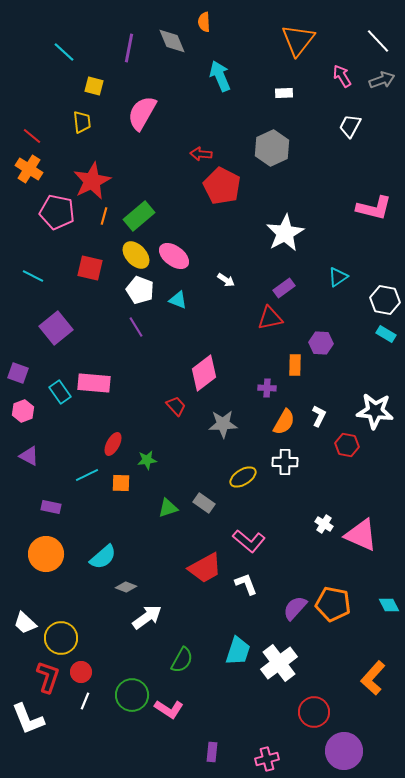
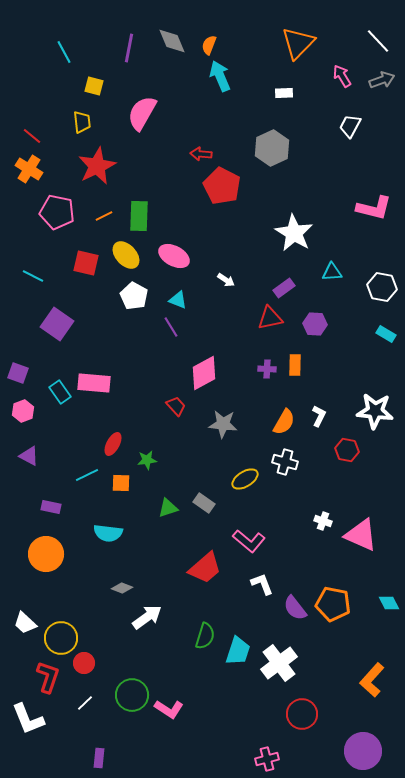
orange semicircle at (204, 22): moved 5 px right, 23 px down; rotated 24 degrees clockwise
orange triangle at (298, 40): moved 3 px down; rotated 6 degrees clockwise
cyan line at (64, 52): rotated 20 degrees clockwise
red star at (92, 181): moved 5 px right, 15 px up
orange line at (104, 216): rotated 48 degrees clockwise
green rectangle at (139, 216): rotated 48 degrees counterclockwise
white star at (285, 233): moved 9 px right; rotated 12 degrees counterclockwise
yellow ellipse at (136, 255): moved 10 px left
pink ellipse at (174, 256): rotated 8 degrees counterclockwise
red square at (90, 268): moved 4 px left, 5 px up
cyan triangle at (338, 277): moved 6 px left, 5 px up; rotated 30 degrees clockwise
white pentagon at (140, 290): moved 6 px left, 6 px down; rotated 8 degrees clockwise
white hexagon at (385, 300): moved 3 px left, 13 px up
purple line at (136, 327): moved 35 px right
purple square at (56, 328): moved 1 px right, 4 px up; rotated 16 degrees counterclockwise
purple hexagon at (321, 343): moved 6 px left, 19 px up
pink diamond at (204, 373): rotated 9 degrees clockwise
purple cross at (267, 388): moved 19 px up
gray star at (223, 424): rotated 8 degrees clockwise
red hexagon at (347, 445): moved 5 px down
white cross at (285, 462): rotated 15 degrees clockwise
yellow ellipse at (243, 477): moved 2 px right, 2 px down
white cross at (324, 524): moved 1 px left, 3 px up; rotated 12 degrees counterclockwise
cyan semicircle at (103, 557): moved 5 px right, 24 px up; rotated 48 degrees clockwise
red trapezoid at (205, 568): rotated 12 degrees counterclockwise
white L-shape at (246, 584): moved 16 px right
gray diamond at (126, 587): moved 4 px left, 1 px down
cyan diamond at (389, 605): moved 2 px up
purple semicircle at (295, 608): rotated 80 degrees counterclockwise
green semicircle at (182, 660): moved 23 px right, 24 px up; rotated 12 degrees counterclockwise
red circle at (81, 672): moved 3 px right, 9 px up
orange L-shape at (373, 678): moved 1 px left, 2 px down
white line at (85, 701): moved 2 px down; rotated 24 degrees clockwise
red circle at (314, 712): moved 12 px left, 2 px down
purple circle at (344, 751): moved 19 px right
purple rectangle at (212, 752): moved 113 px left, 6 px down
